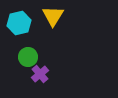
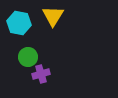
cyan hexagon: rotated 25 degrees clockwise
purple cross: moved 1 px right; rotated 24 degrees clockwise
